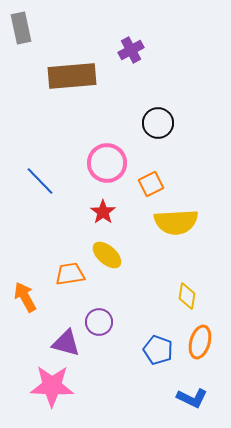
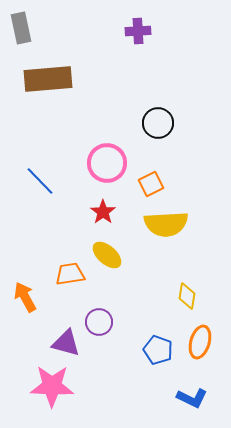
purple cross: moved 7 px right, 19 px up; rotated 25 degrees clockwise
brown rectangle: moved 24 px left, 3 px down
yellow semicircle: moved 10 px left, 2 px down
